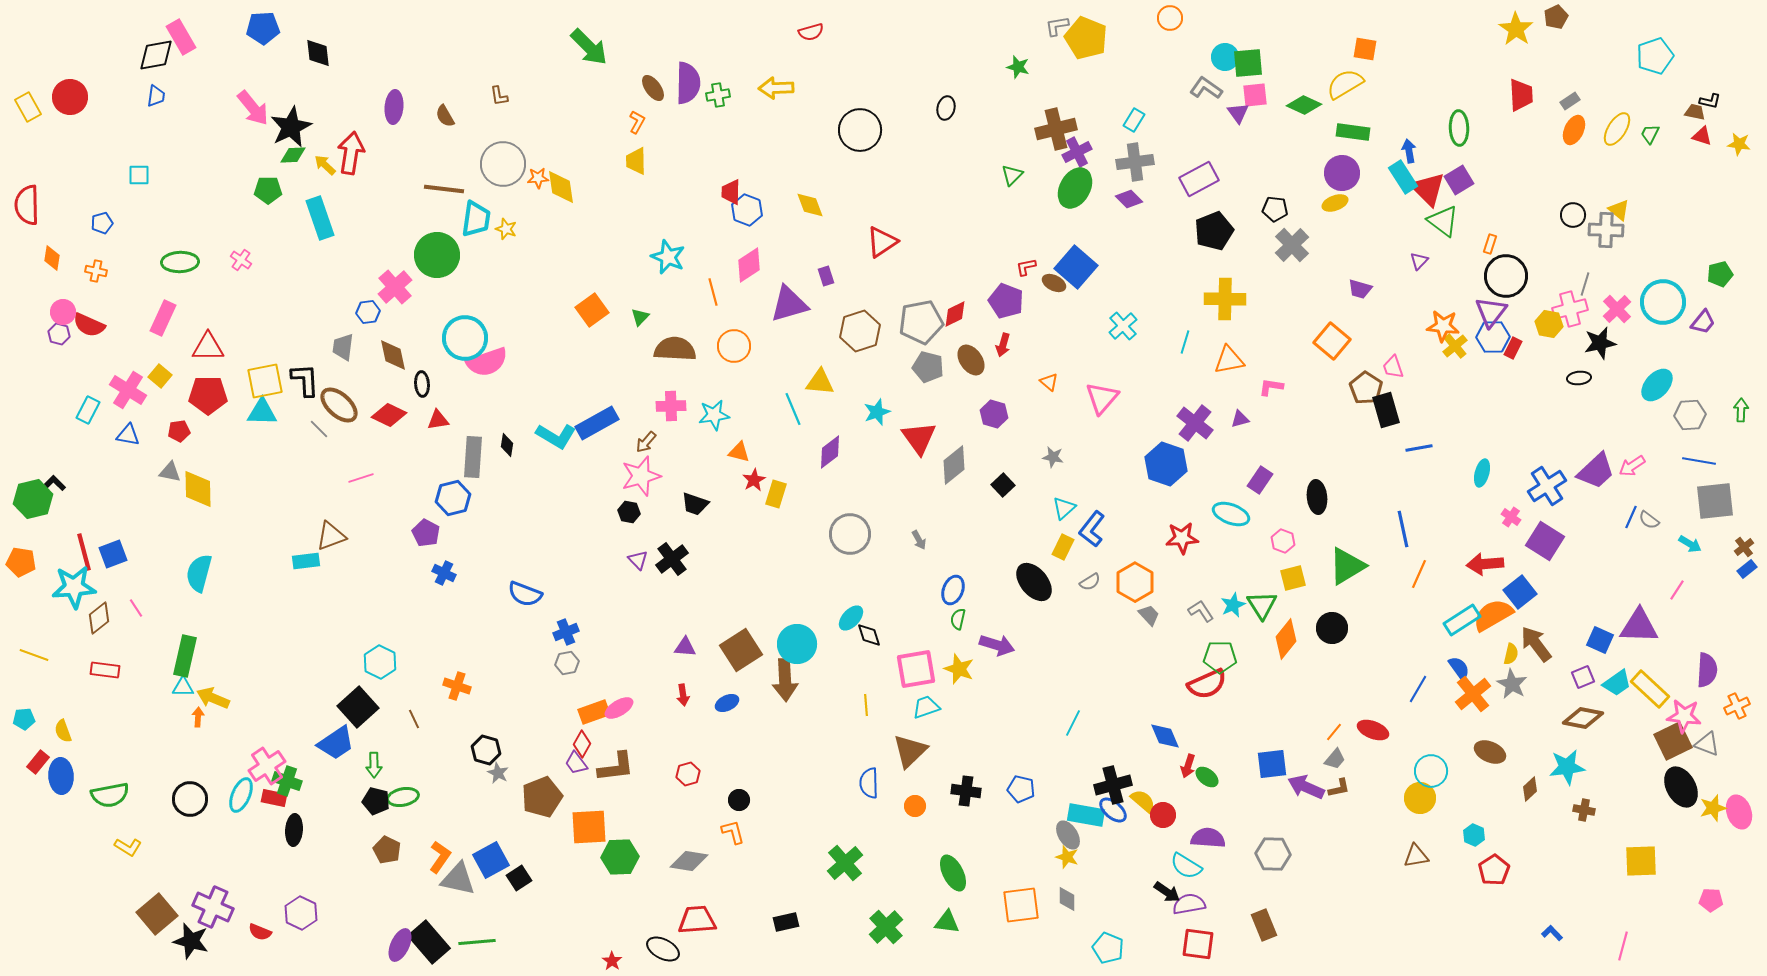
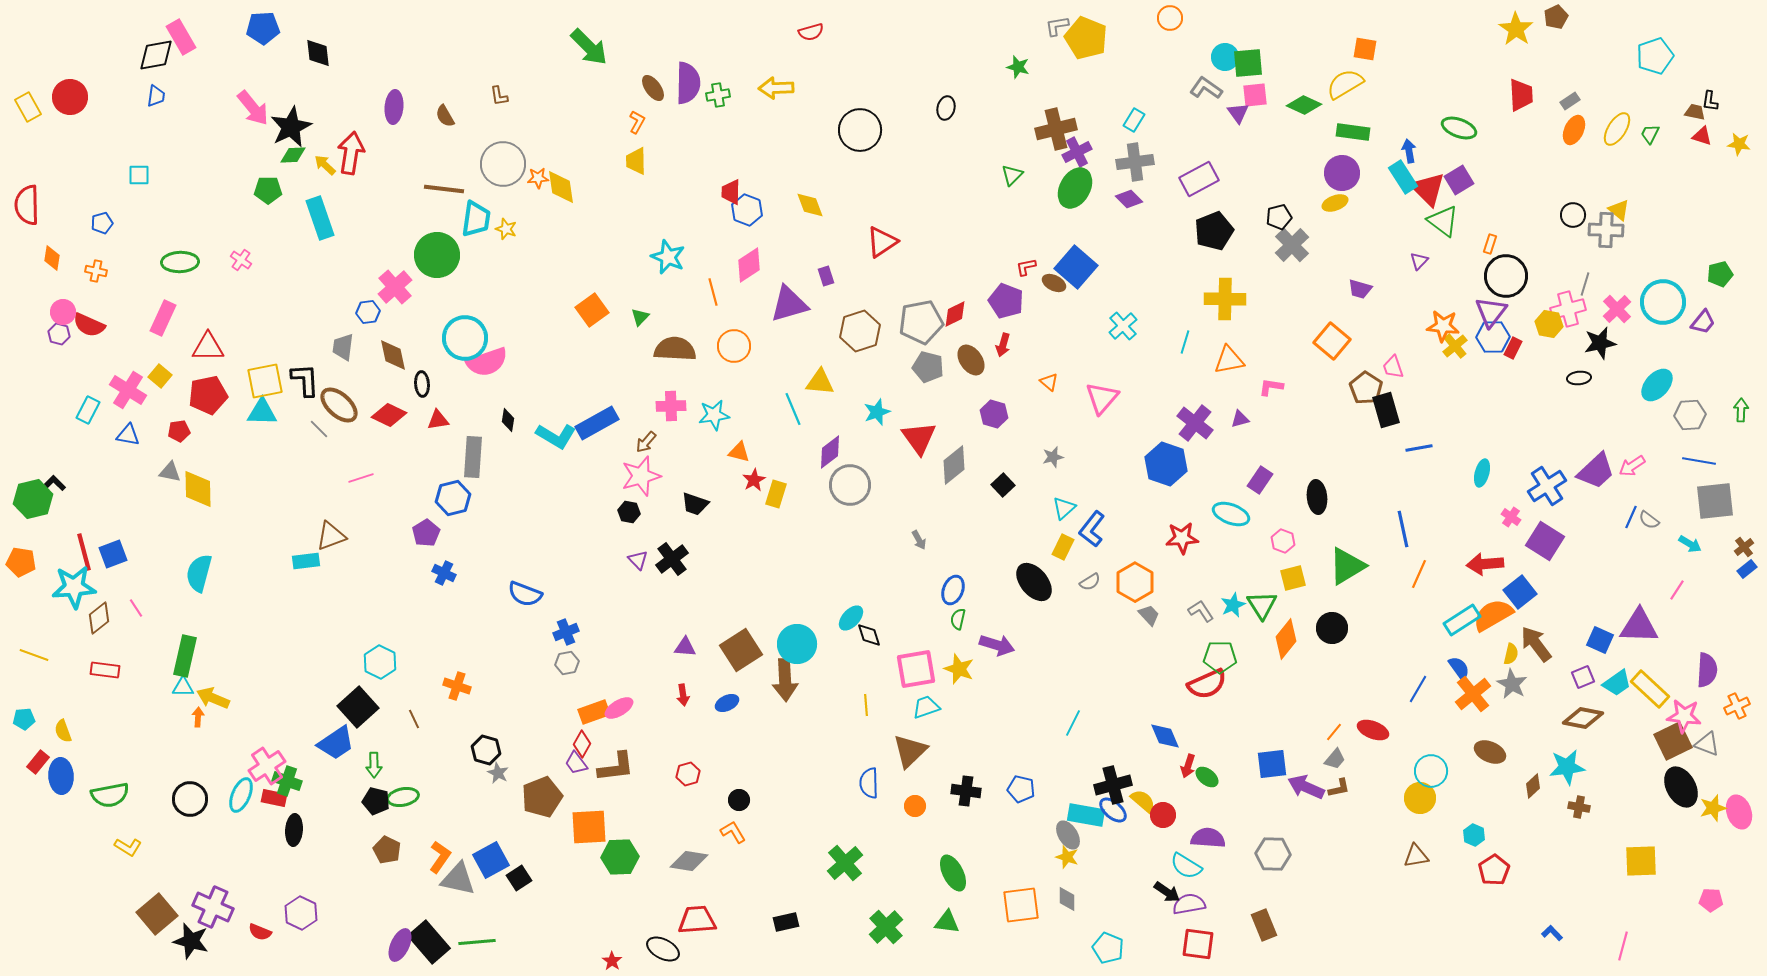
black L-shape at (1710, 101): rotated 85 degrees clockwise
green ellipse at (1459, 128): rotated 68 degrees counterclockwise
black pentagon at (1275, 209): moved 4 px right, 8 px down; rotated 20 degrees counterclockwise
pink cross at (1570, 309): moved 2 px left
red pentagon at (208, 395): rotated 12 degrees counterclockwise
black diamond at (507, 445): moved 1 px right, 25 px up
gray star at (1053, 457): rotated 25 degrees counterclockwise
purple pentagon at (426, 533): rotated 12 degrees clockwise
gray circle at (850, 534): moved 49 px up
brown diamond at (1530, 789): moved 3 px right, 3 px up
brown cross at (1584, 810): moved 5 px left, 3 px up
orange L-shape at (733, 832): rotated 16 degrees counterclockwise
